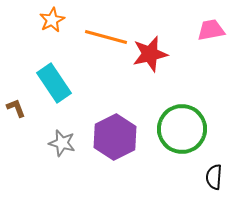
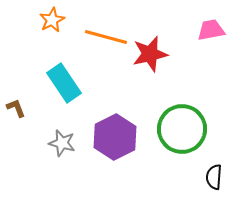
cyan rectangle: moved 10 px right
